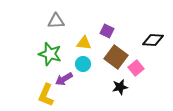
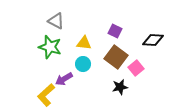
gray triangle: rotated 30 degrees clockwise
purple square: moved 8 px right
green star: moved 7 px up
yellow L-shape: rotated 25 degrees clockwise
